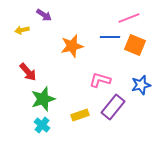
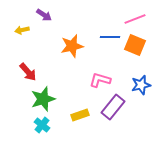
pink line: moved 6 px right, 1 px down
